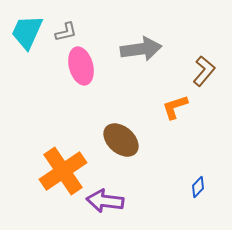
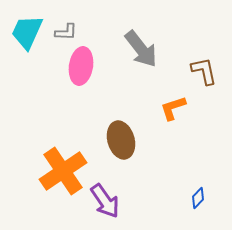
gray L-shape: rotated 15 degrees clockwise
gray arrow: rotated 60 degrees clockwise
pink ellipse: rotated 24 degrees clockwise
brown L-shape: rotated 52 degrees counterclockwise
orange L-shape: moved 2 px left, 1 px down
brown ellipse: rotated 33 degrees clockwise
blue diamond: moved 11 px down
purple arrow: rotated 132 degrees counterclockwise
